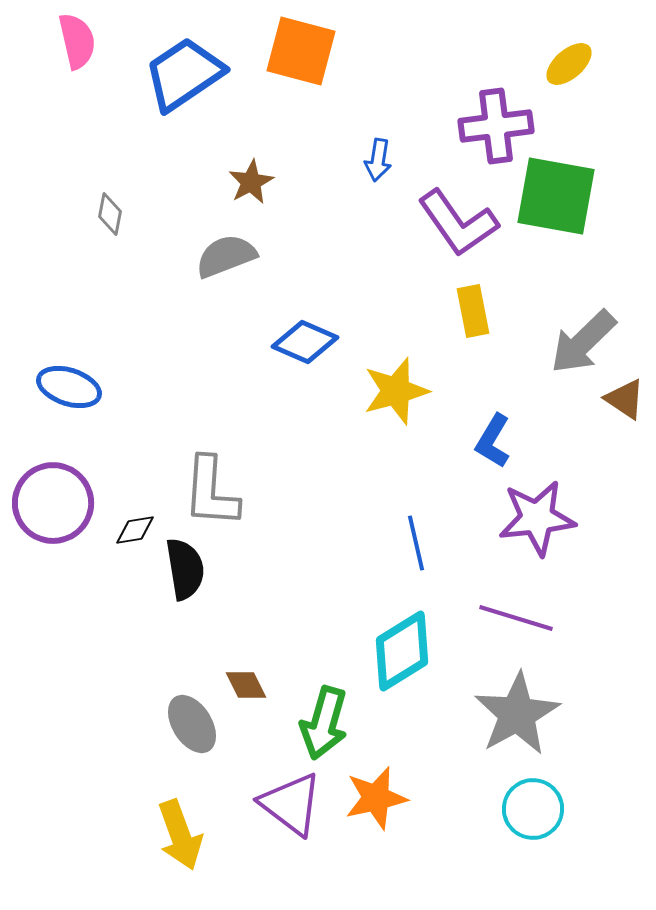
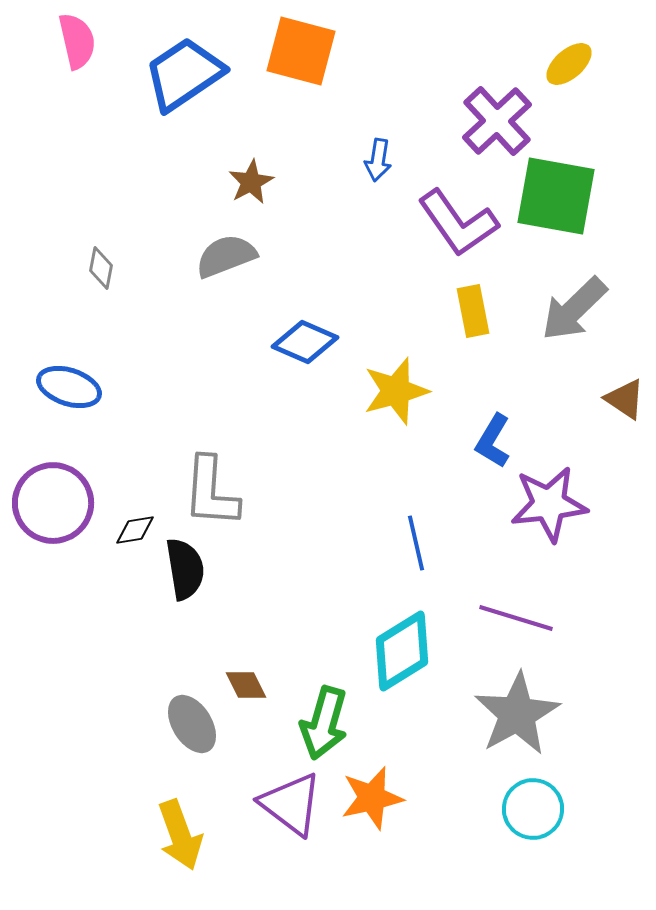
purple cross: moved 1 px right, 5 px up; rotated 36 degrees counterclockwise
gray diamond: moved 9 px left, 54 px down
gray arrow: moved 9 px left, 33 px up
purple star: moved 12 px right, 14 px up
orange star: moved 4 px left
